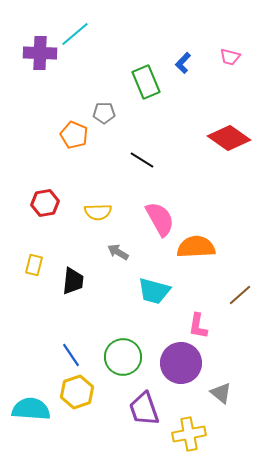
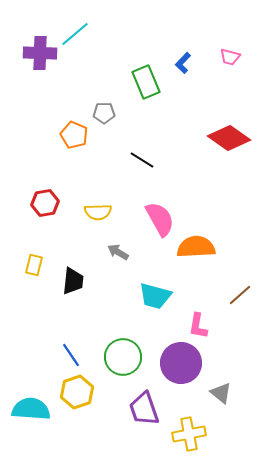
cyan trapezoid: moved 1 px right, 5 px down
